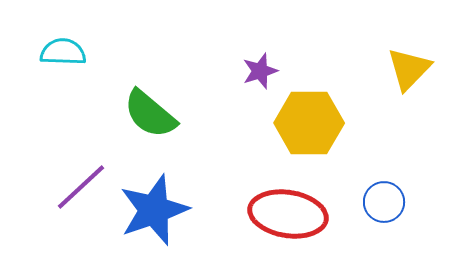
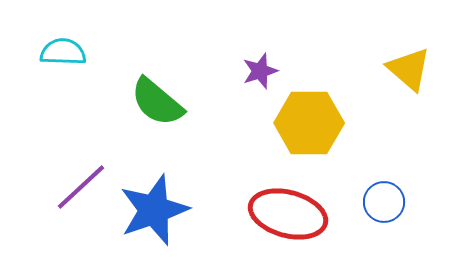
yellow triangle: rotated 33 degrees counterclockwise
green semicircle: moved 7 px right, 12 px up
red ellipse: rotated 6 degrees clockwise
